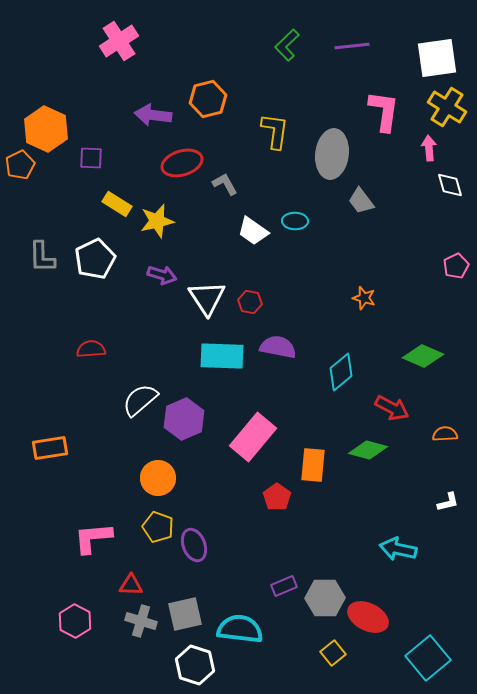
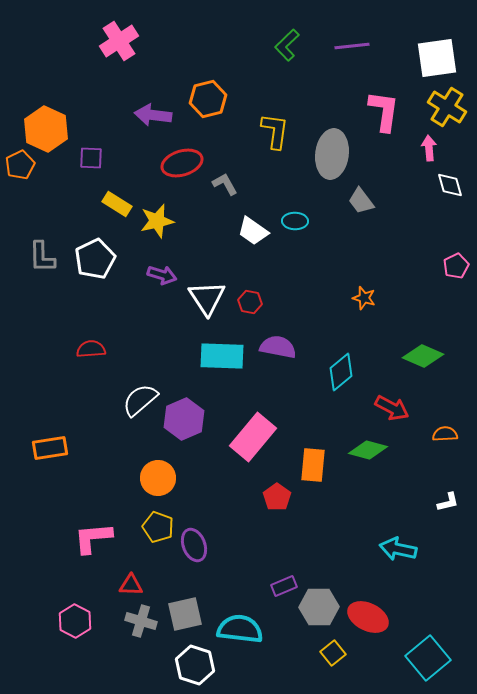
gray hexagon at (325, 598): moved 6 px left, 9 px down
